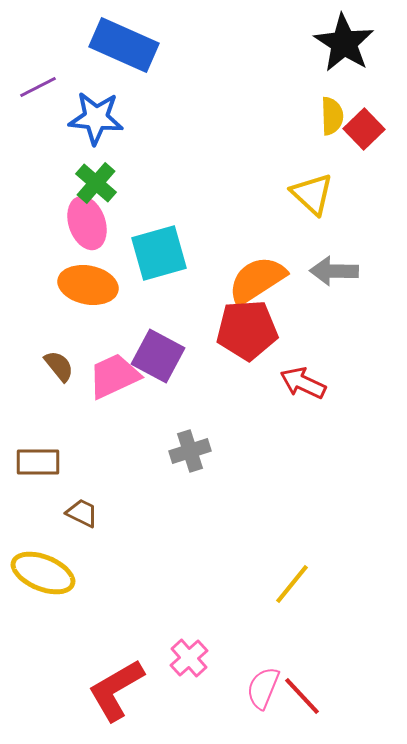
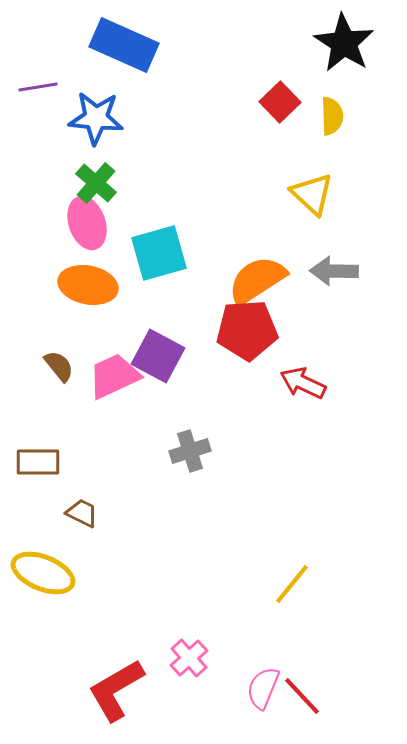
purple line: rotated 18 degrees clockwise
red square: moved 84 px left, 27 px up
